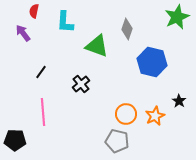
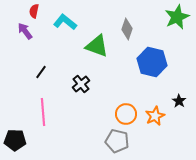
cyan L-shape: rotated 125 degrees clockwise
purple arrow: moved 2 px right, 2 px up
